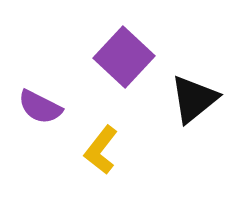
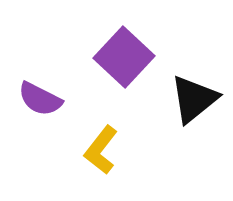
purple semicircle: moved 8 px up
